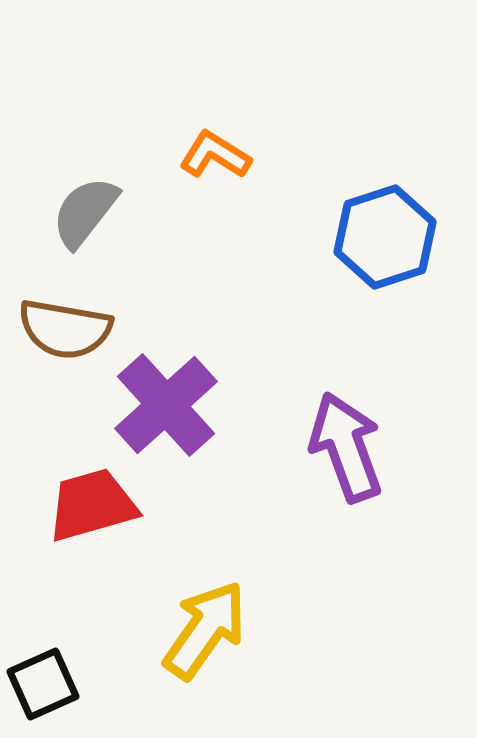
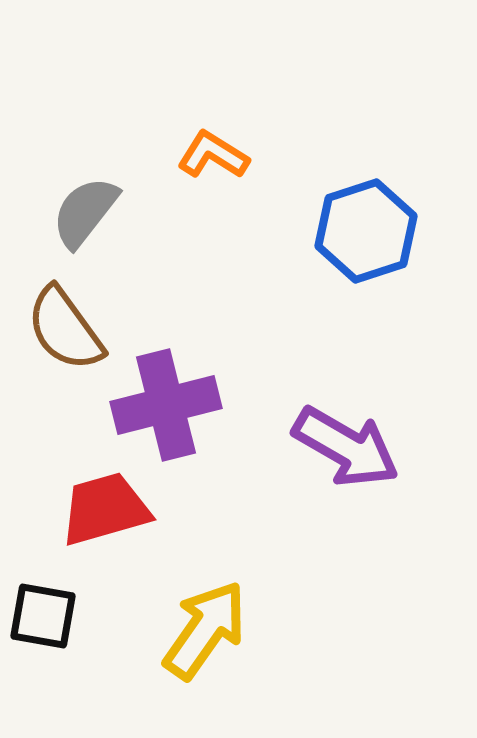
orange L-shape: moved 2 px left
blue hexagon: moved 19 px left, 6 px up
brown semicircle: rotated 44 degrees clockwise
purple cross: rotated 28 degrees clockwise
purple arrow: rotated 140 degrees clockwise
red trapezoid: moved 13 px right, 4 px down
black square: moved 68 px up; rotated 34 degrees clockwise
